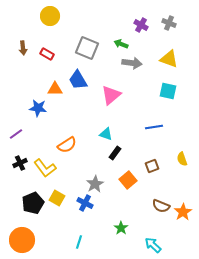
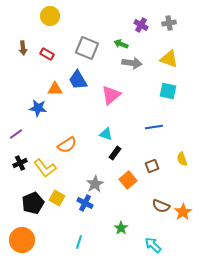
gray cross: rotated 32 degrees counterclockwise
